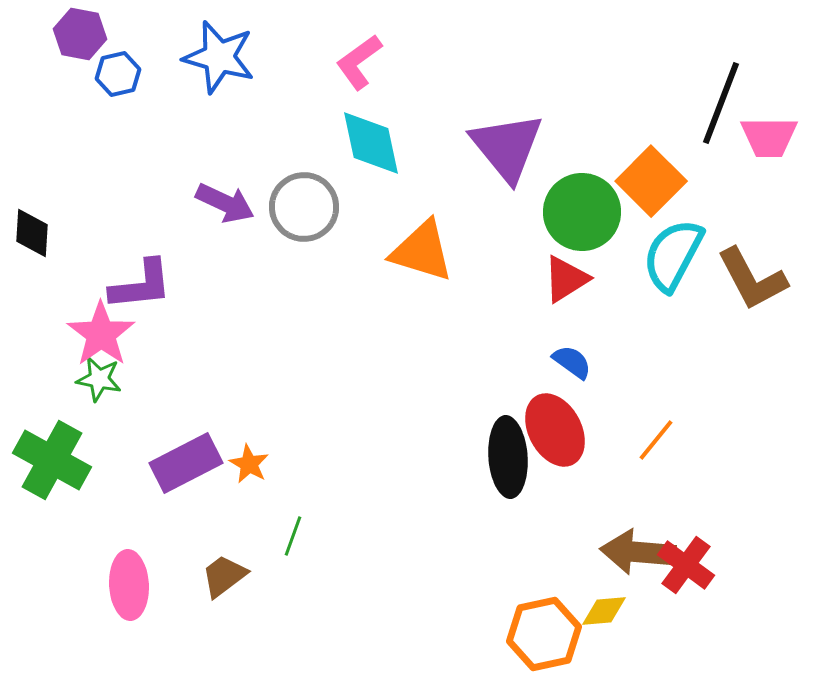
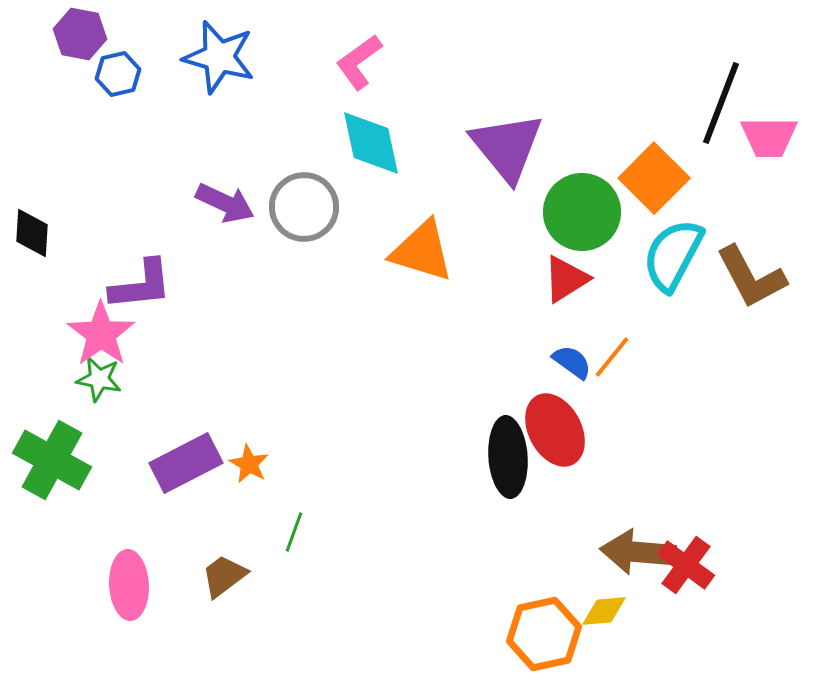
orange square: moved 3 px right, 3 px up
brown L-shape: moved 1 px left, 2 px up
orange line: moved 44 px left, 83 px up
green line: moved 1 px right, 4 px up
